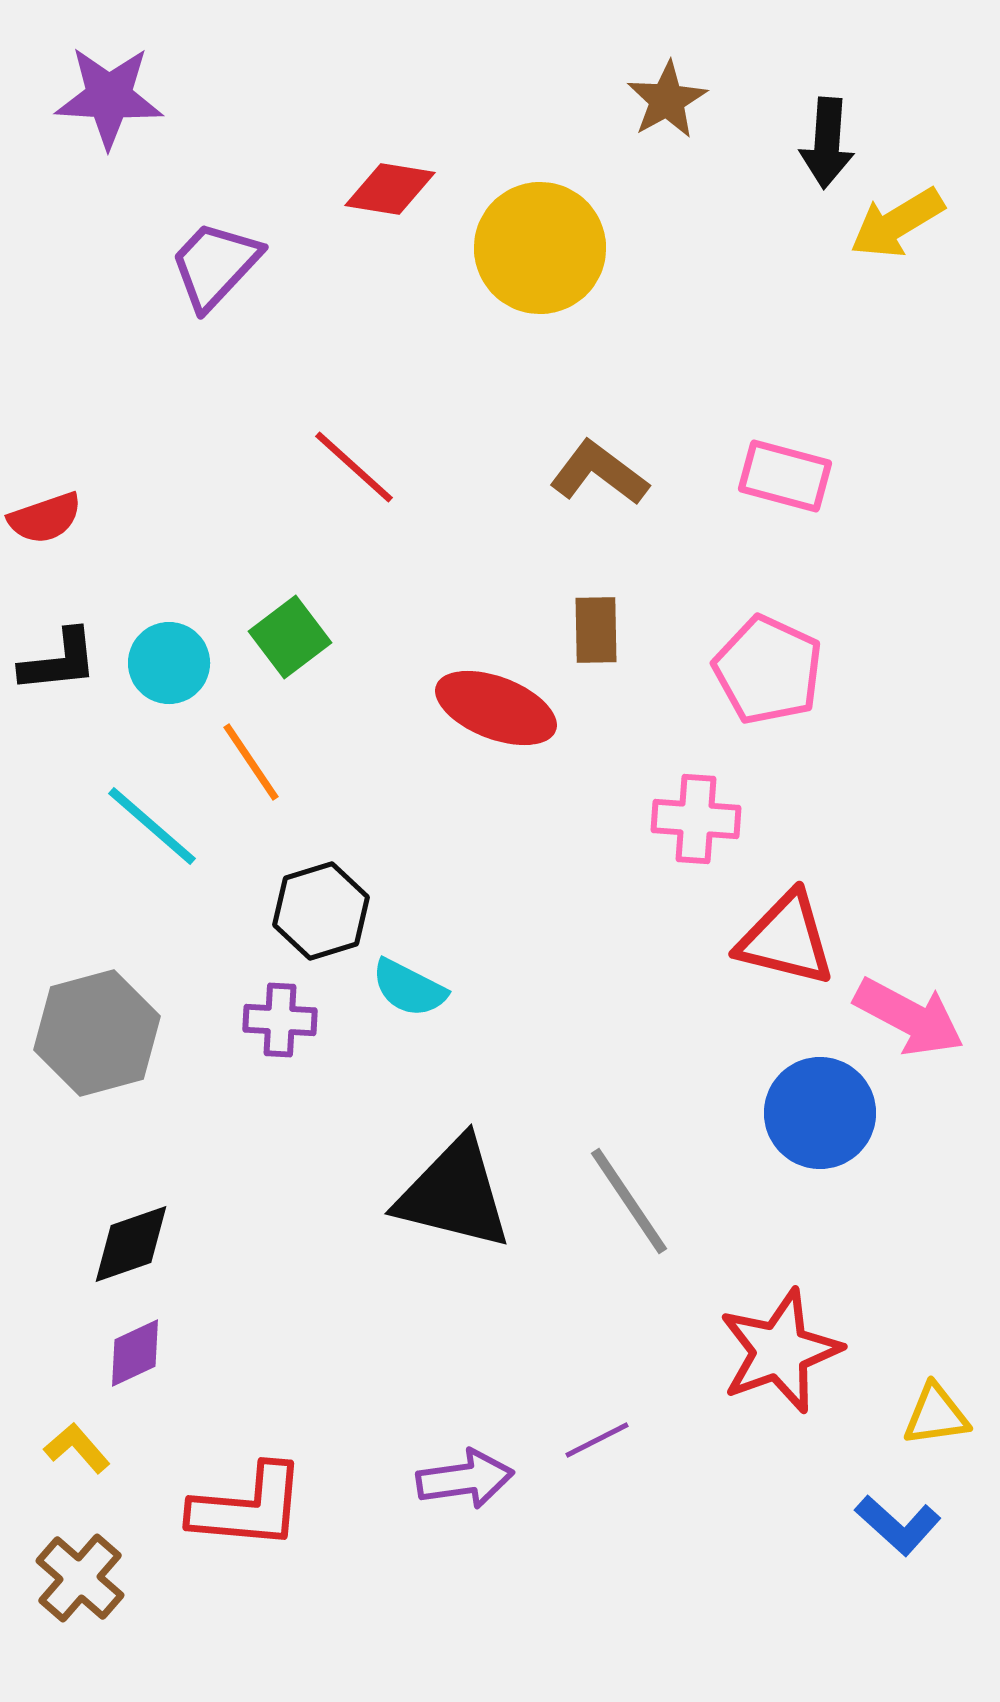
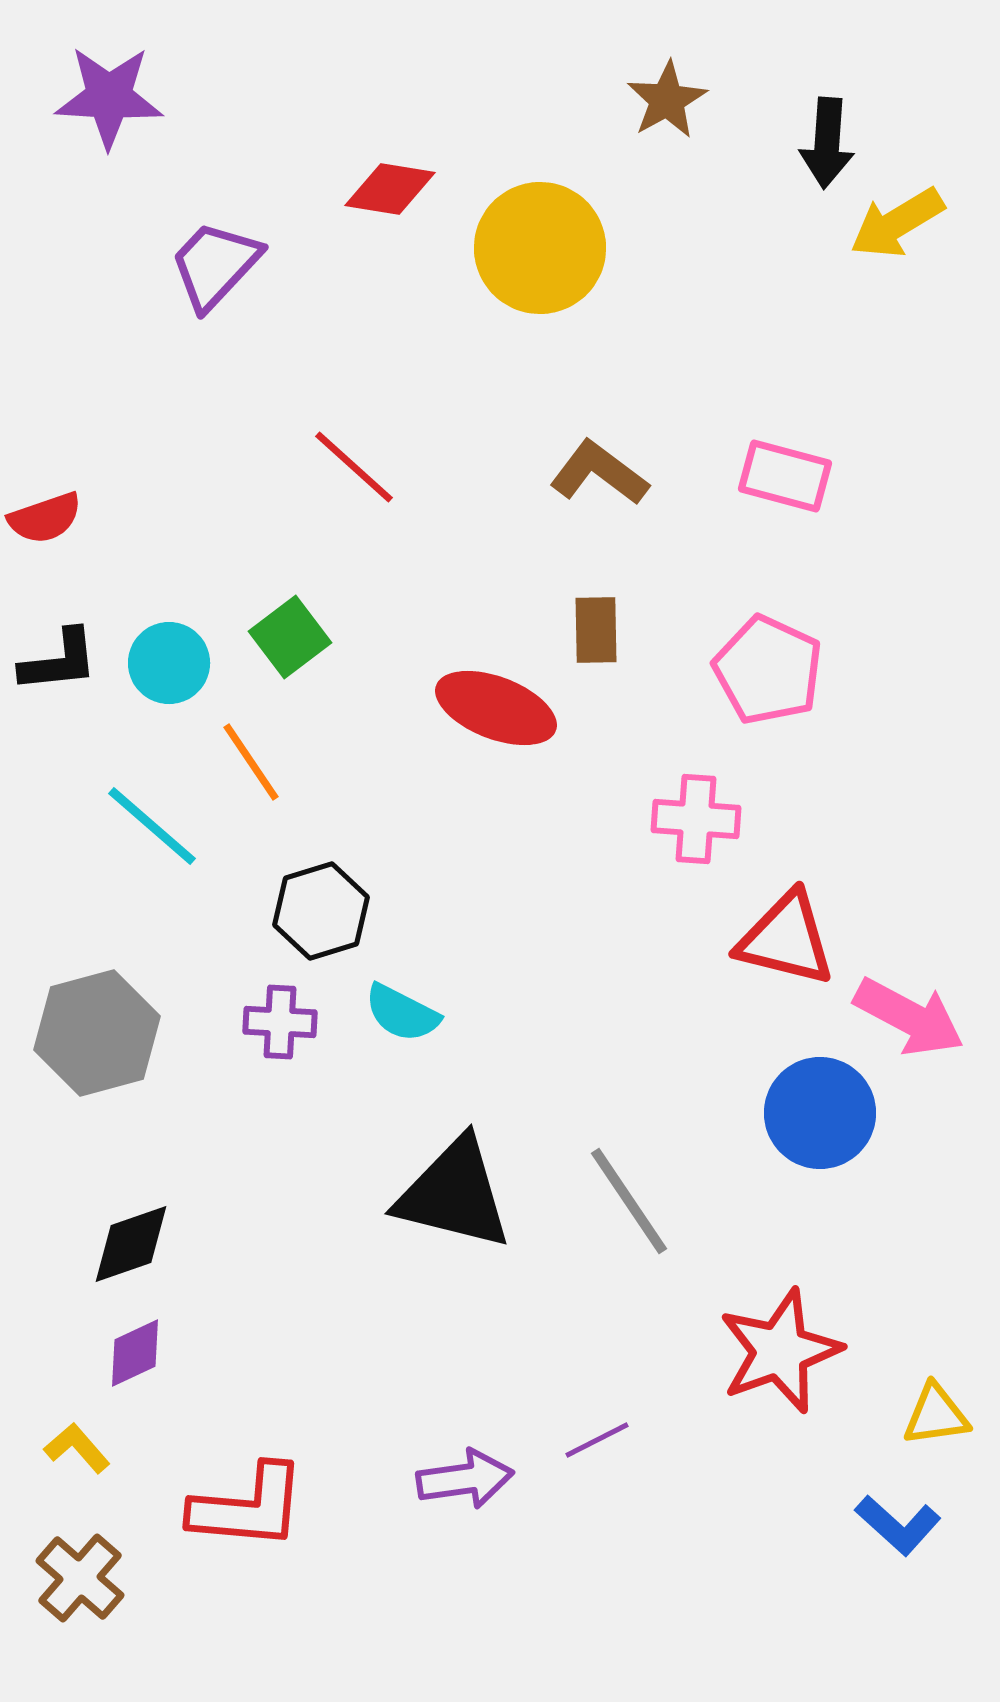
cyan semicircle: moved 7 px left, 25 px down
purple cross: moved 2 px down
